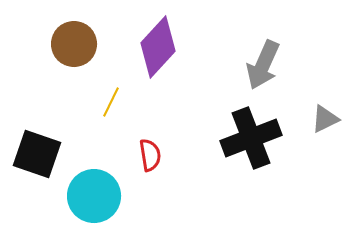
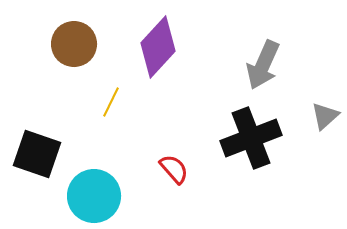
gray triangle: moved 3 px up; rotated 16 degrees counterclockwise
red semicircle: moved 24 px right, 14 px down; rotated 32 degrees counterclockwise
